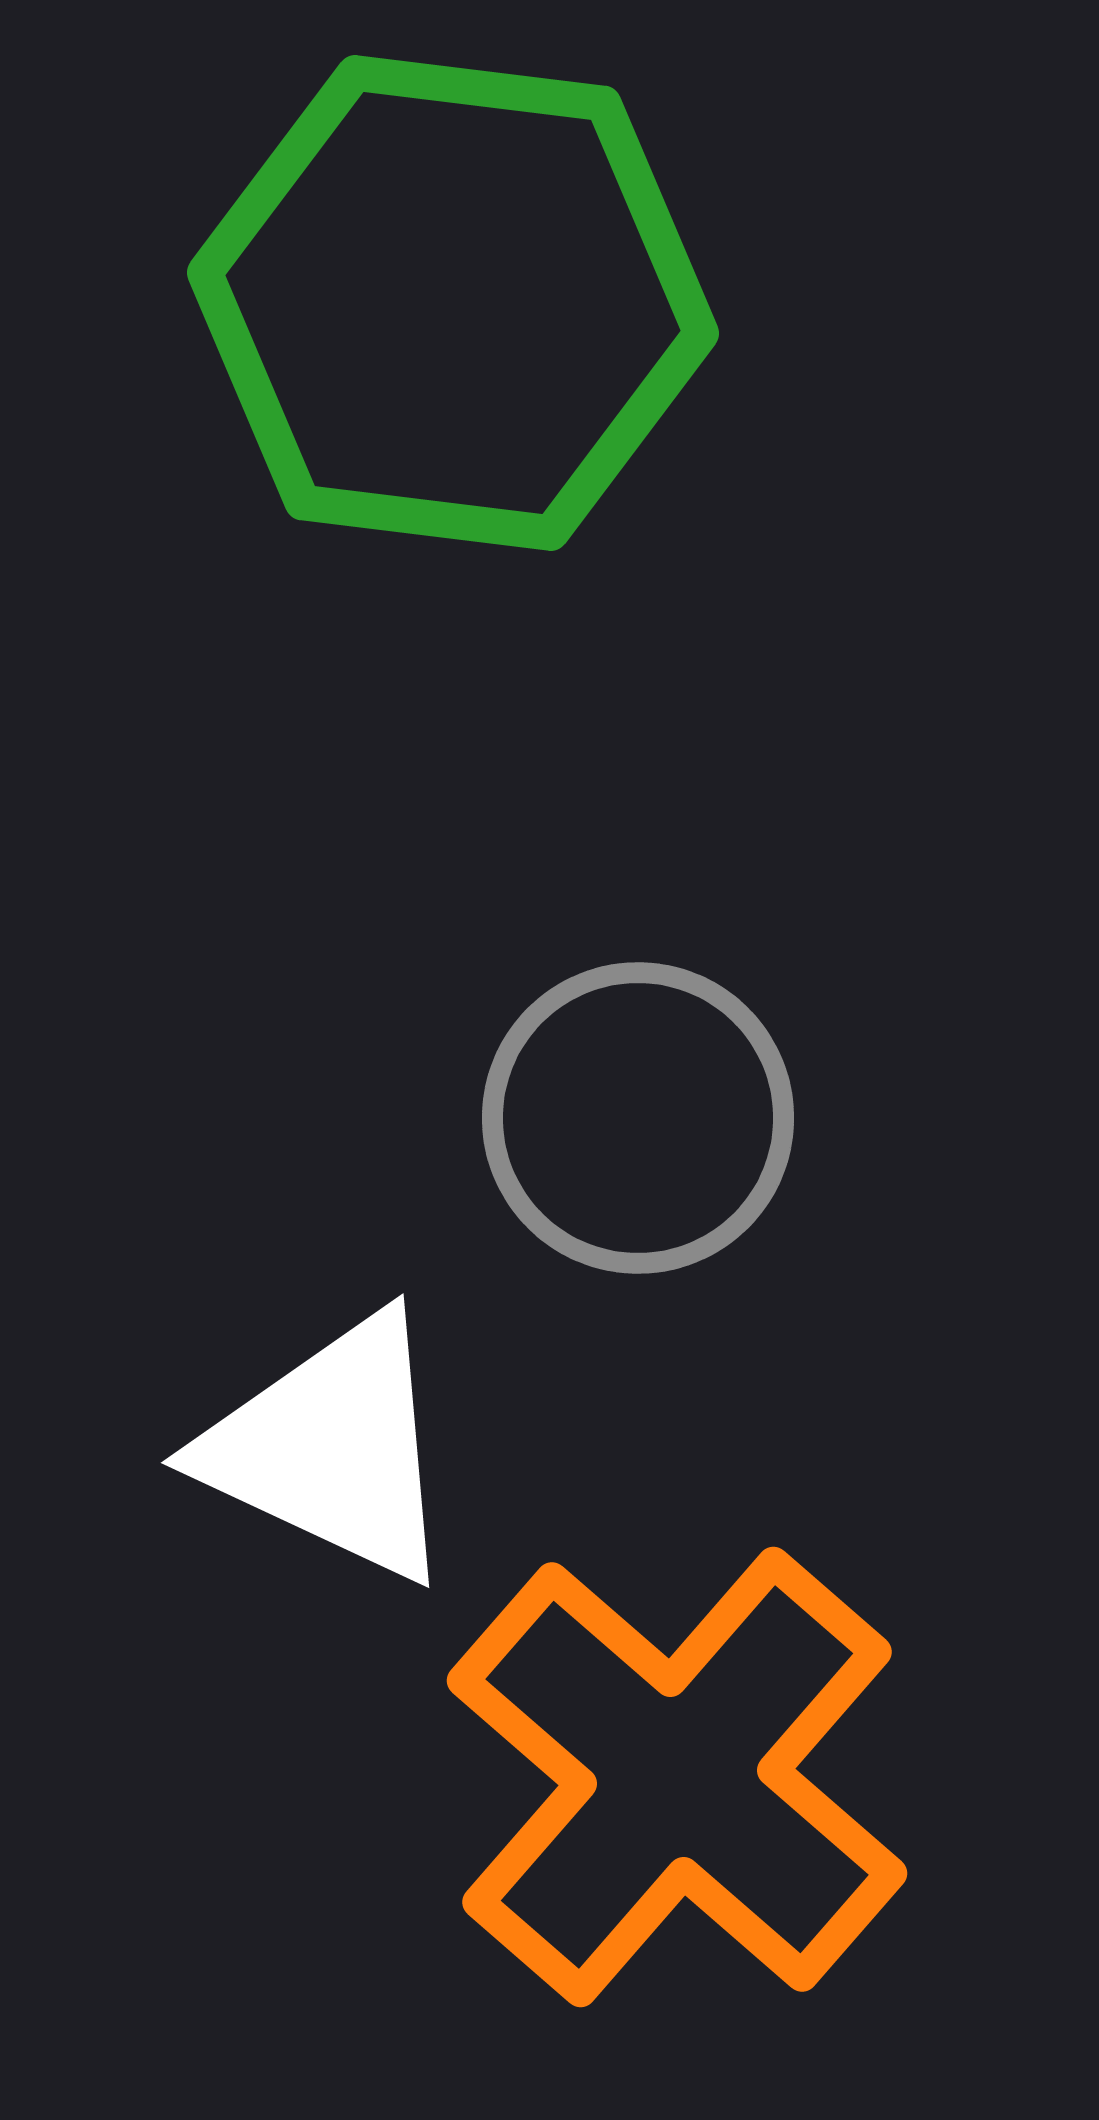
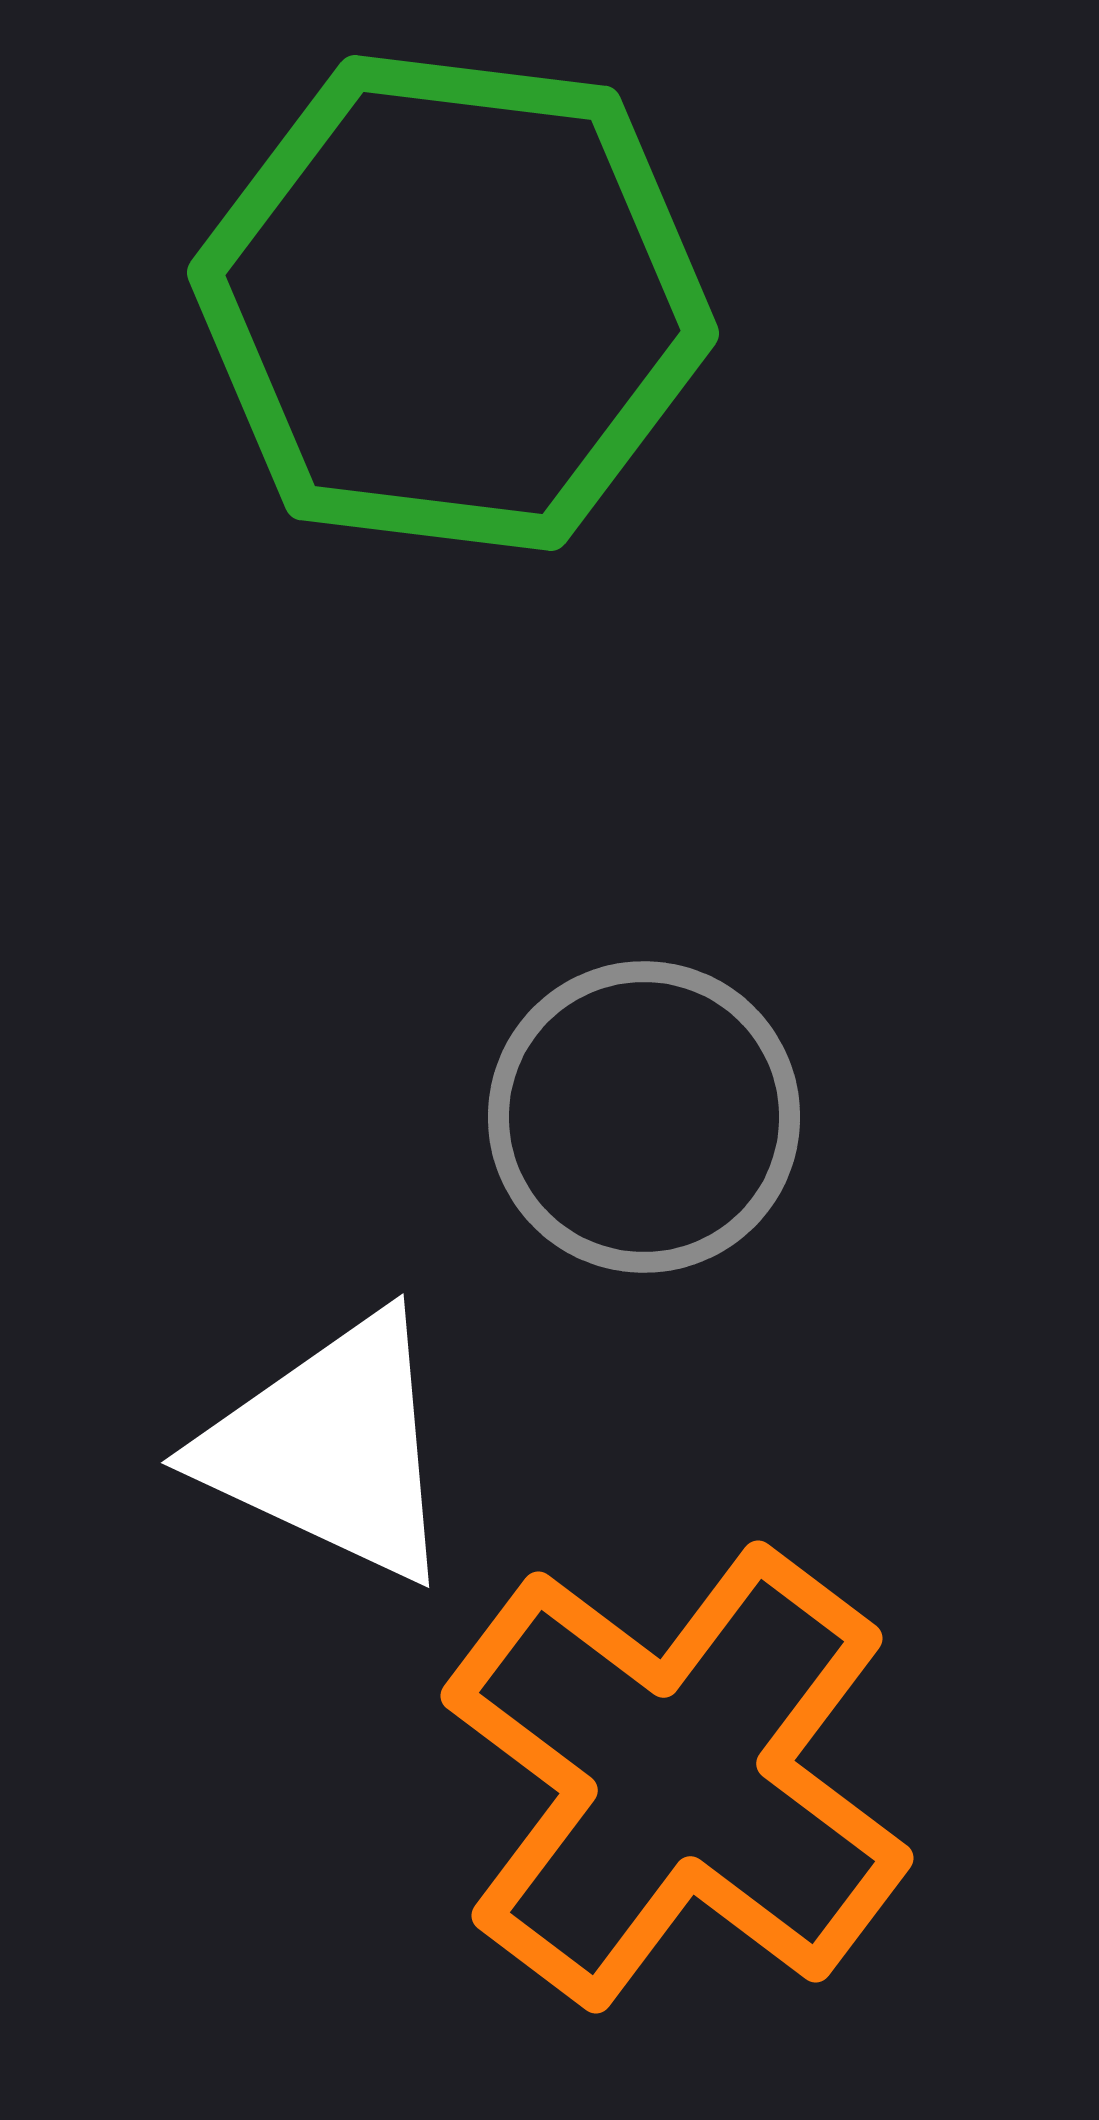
gray circle: moved 6 px right, 1 px up
orange cross: rotated 4 degrees counterclockwise
